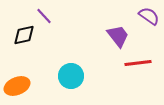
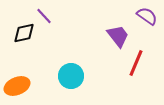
purple semicircle: moved 2 px left
black diamond: moved 2 px up
red line: moved 2 px left; rotated 60 degrees counterclockwise
